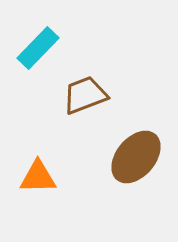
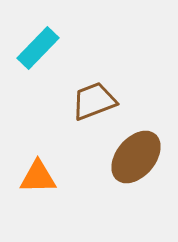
brown trapezoid: moved 9 px right, 6 px down
